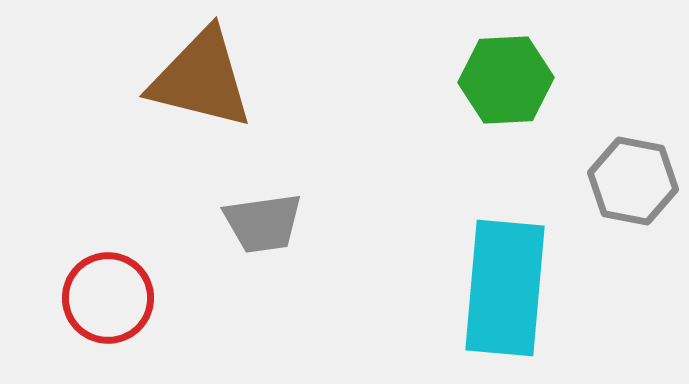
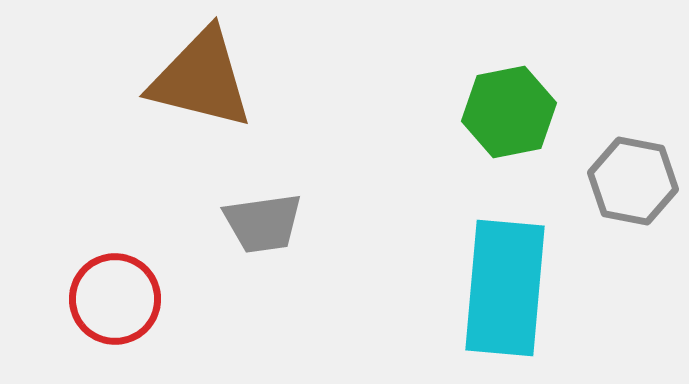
green hexagon: moved 3 px right, 32 px down; rotated 8 degrees counterclockwise
red circle: moved 7 px right, 1 px down
